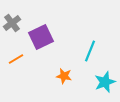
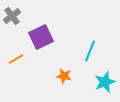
gray cross: moved 7 px up
